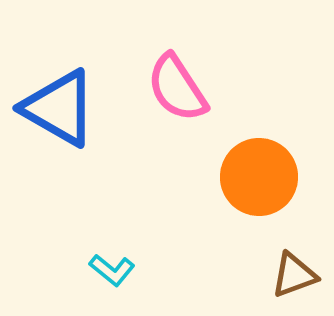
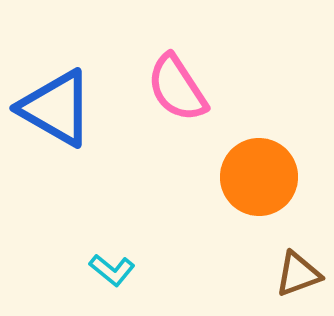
blue triangle: moved 3 px left
brown triangle: moved 4 px right, 1 px up
